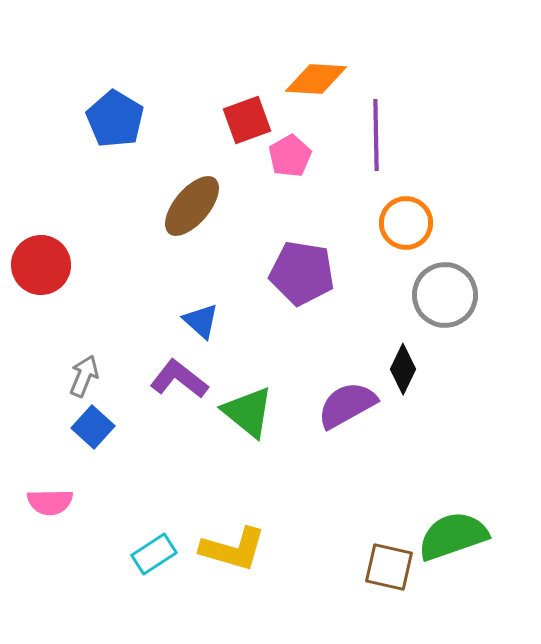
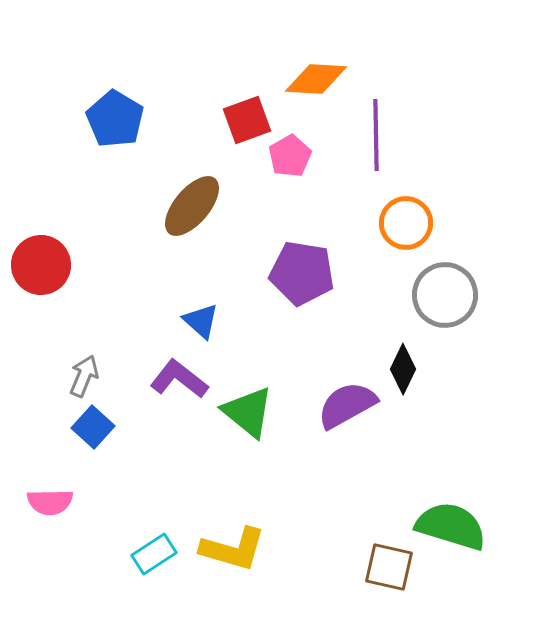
green semicircle: moved 2 px left, 10 px up; rotated 36 degrees clockwise
